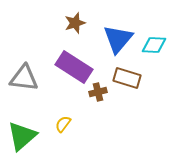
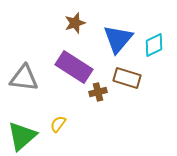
cyan diamond: rotated 30 degrees counterclockwise
yellow semicircle: moved 5 px left
